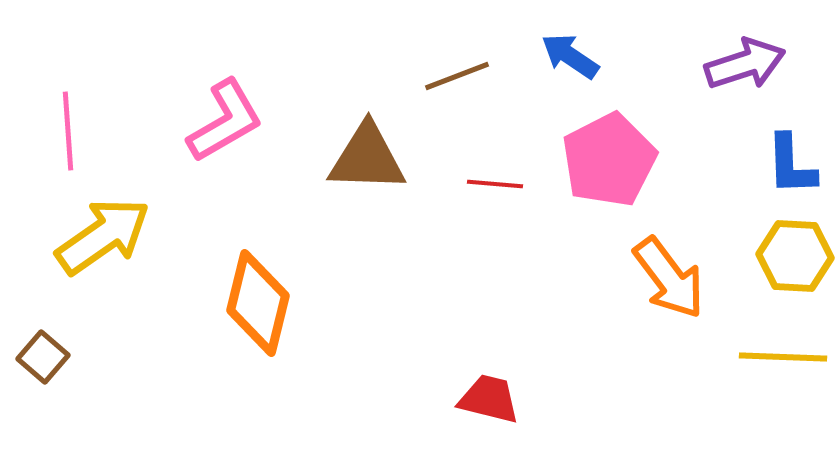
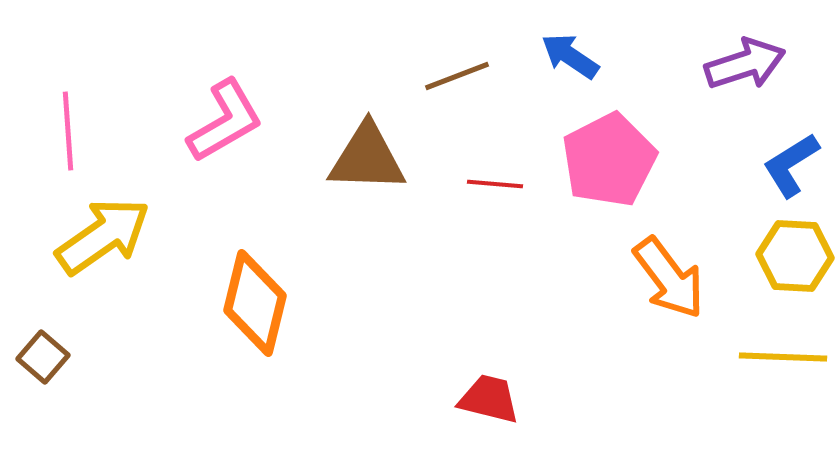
blue L-shape: rotated 60 degrees clockwise
orange diamond: moved 3 px left
